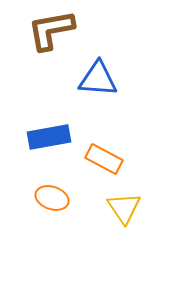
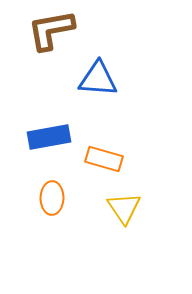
orange rectangle: rotated 12 degrees counterclockwise
orange ellipse: rotated 72 degrees clockwise
